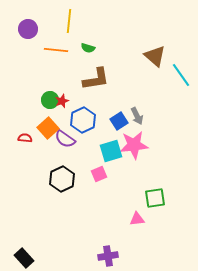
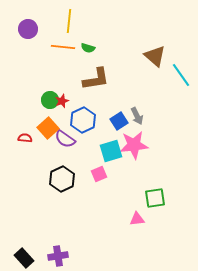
orange line: moved 7 px right, 3 px up
purple cross: moved 50 px left
